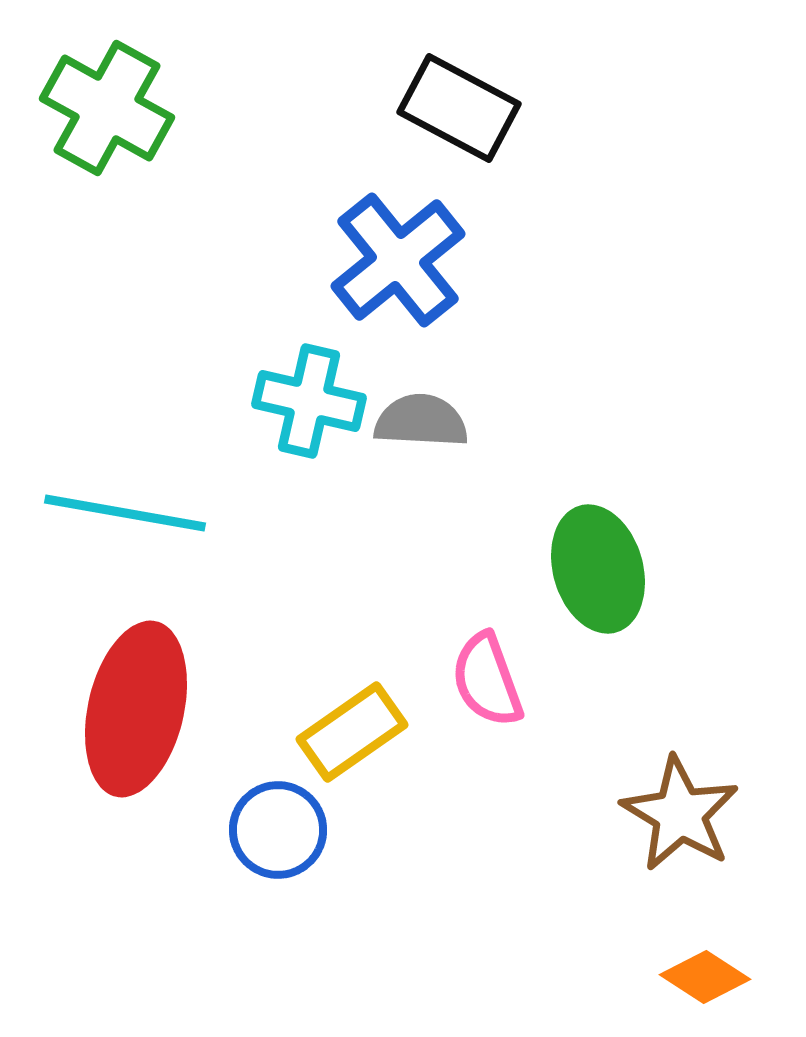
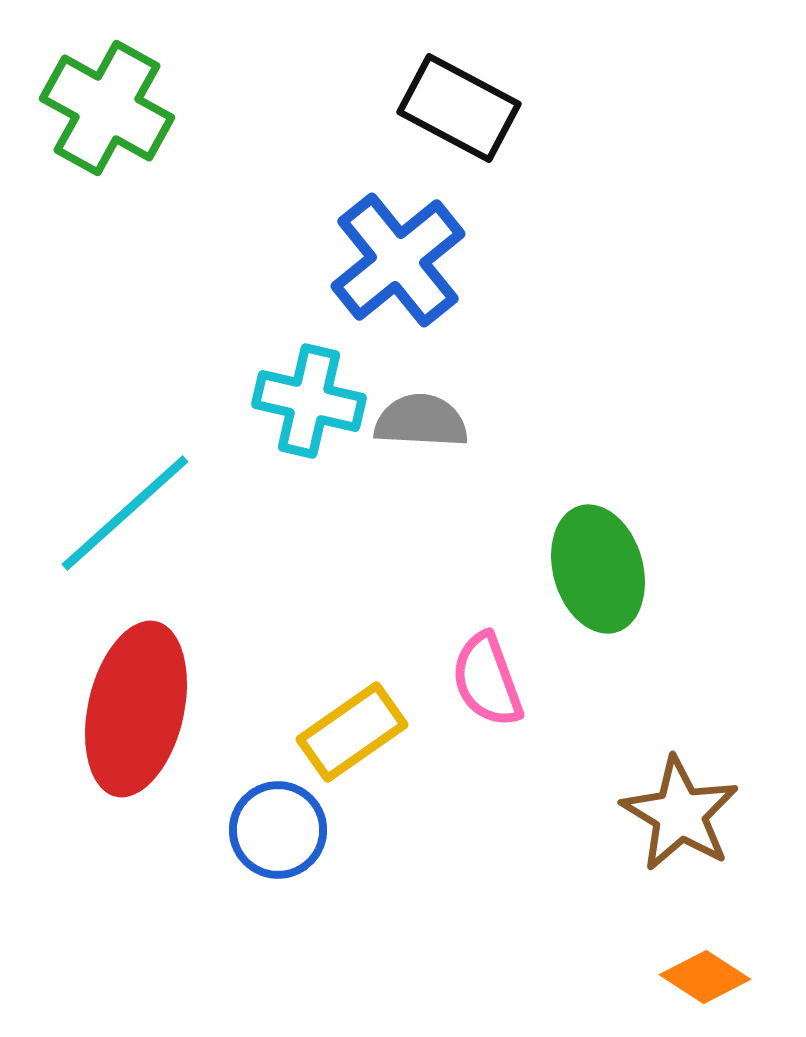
cyan line: rotated 52 degrees counterclockwise
